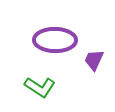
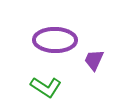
green L-shape: moved 6 px right
